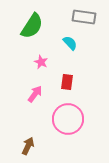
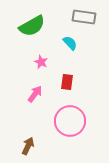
green semicircle: rotated 28 degrees clockwise
pink circle: moved 2 px right, 2 px down
